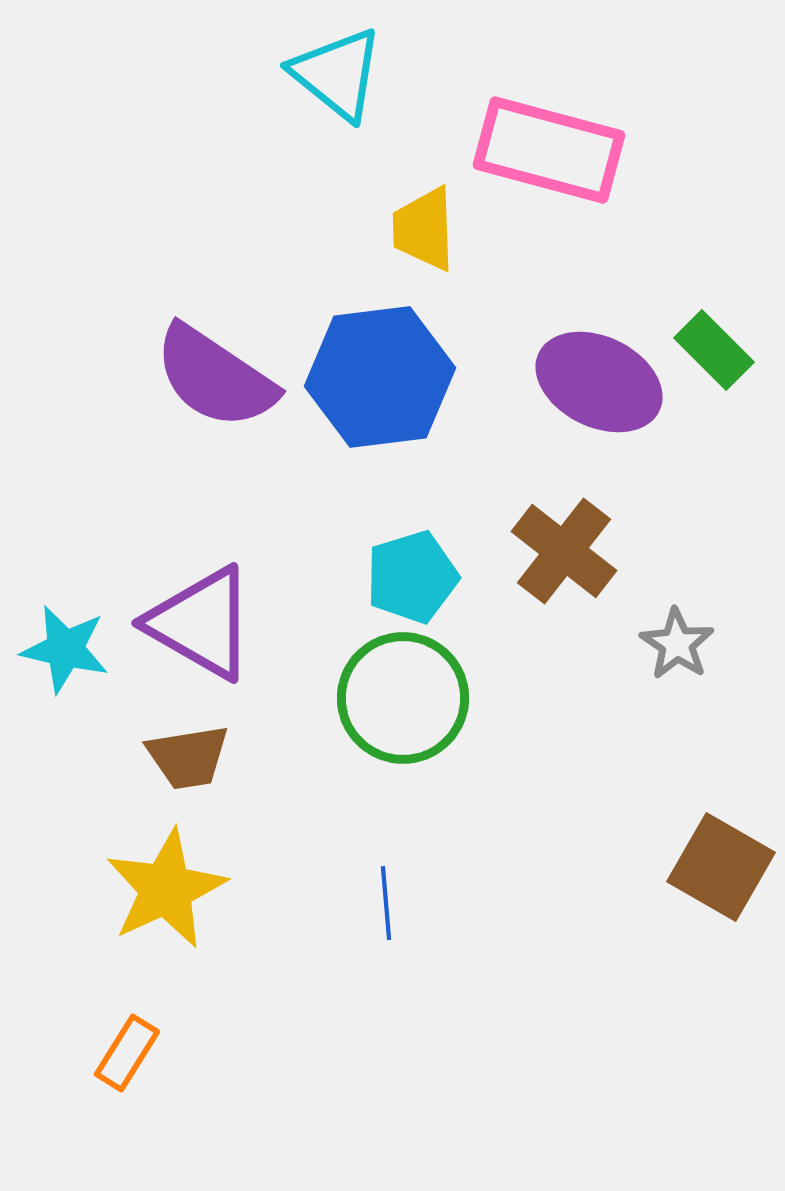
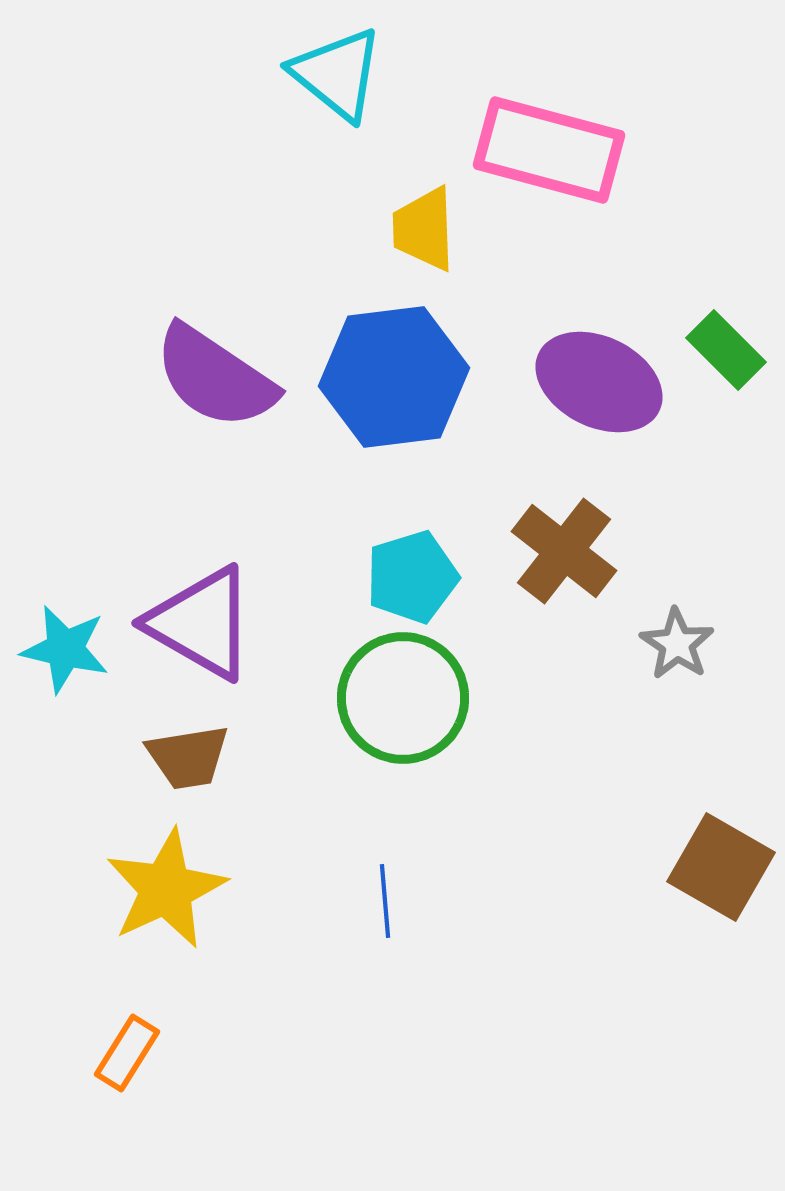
green rectangle: moved 12 px right
blue hexagon: moved 14 px right
blue line: moved 1 px left, 2 px up
